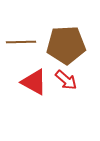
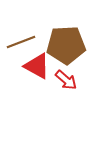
brown line: rotated 20 degrees counterclockwise
red triangle: moved 3 px right, 16 px up
